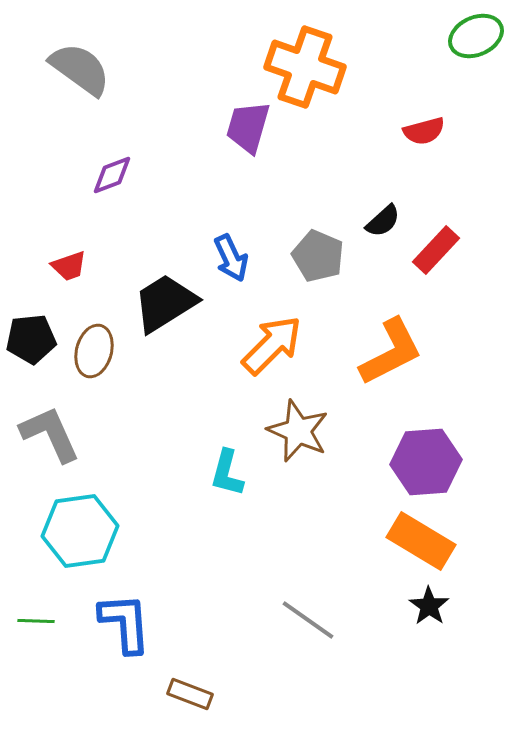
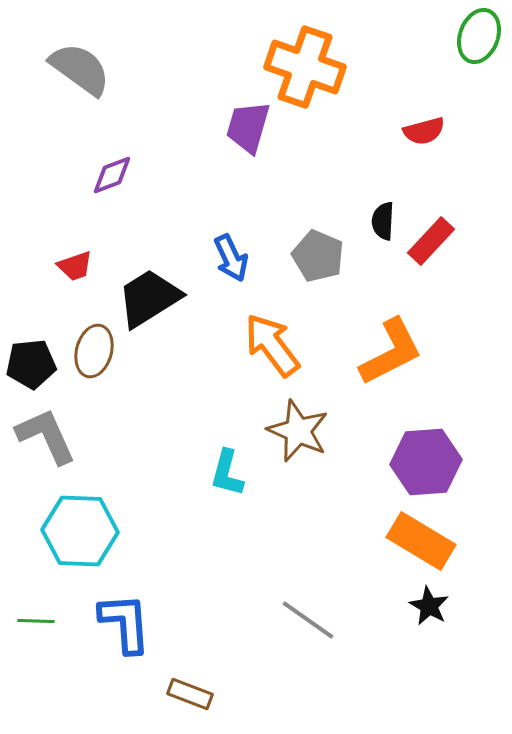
green ellipse: moved 3 px right; rotated 46 degrees counterclockwise
black semicircle: rotated 135 degrees clockwise
red rectangle: moved 5 px left, 9 px up
red trapezoid: moved 6 px right
black trapezoid: moved 16 px left, 5 px up
black pentagon: moved 25 px down
orange arrow: rotated 82 degrees counterclockwise
gray L-shape: moved 4 px left, 2 px down
cyan hexagon: rotated 10 degrees clockwise
black star: rotated 6 degrees counterclockwise
